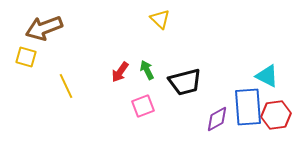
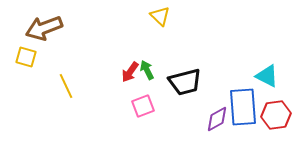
yellow triangle: moved 3 px up
red arrow: moved 10 px right
blue rectangle: moved 5 px left
